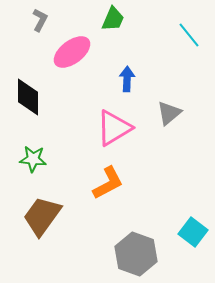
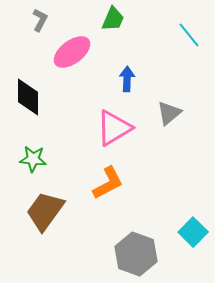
brown trapezoid: moved 3 px right, 5 px up
cyan square: rotated 8 degrees clockwise
